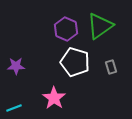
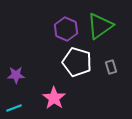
white pentagon: moved 2 px right
purple star: moved 9 px down
